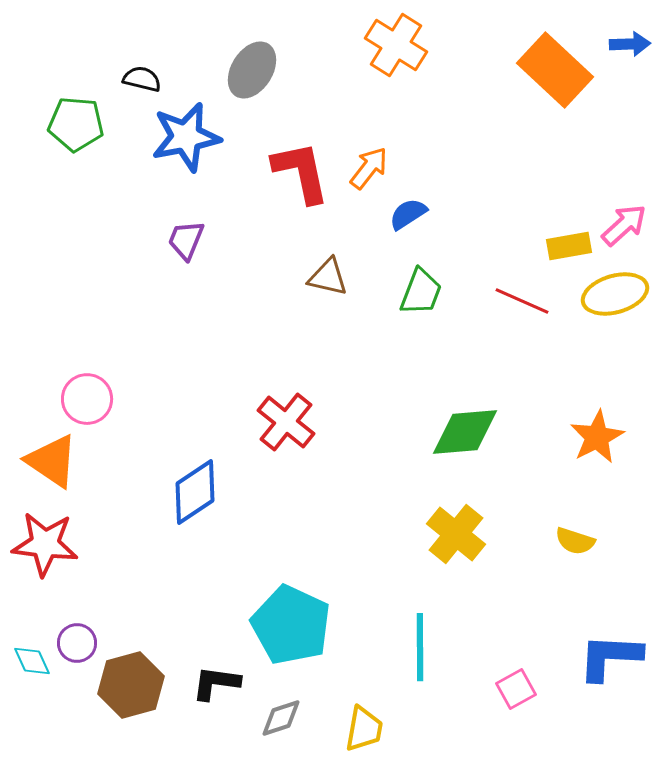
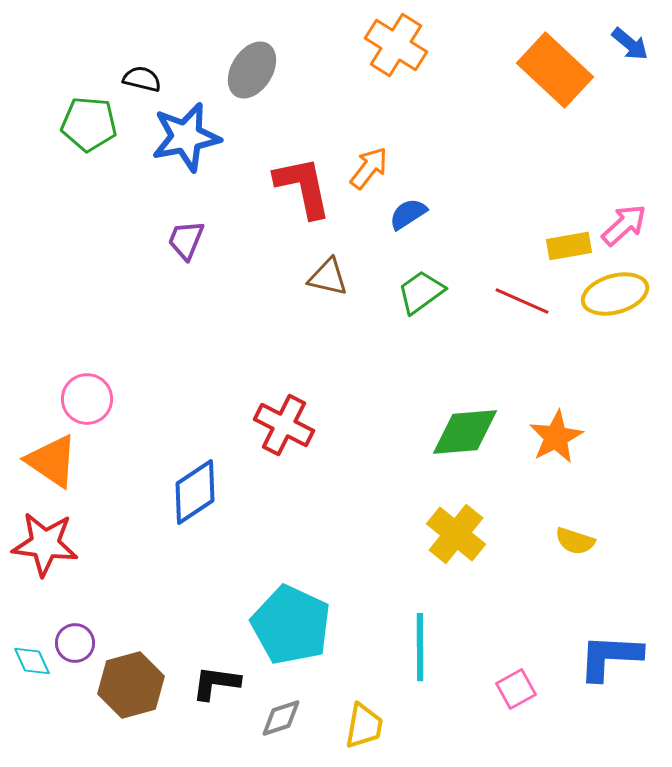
blue arrow: rotated 42 degrees clockwise
green pentagon: moved 13 px right
red L-shape: moved 2 px right, 15 px down
green trapezoid: rotated 147 degrees counterclockwise
red cross: moved 2 px left, 3 px down; rotated 12 degrees counterclockwise
orange star: moved 41 px left
purple circle: moved 2 px left
yellow trapezoid: moved 3 px up
